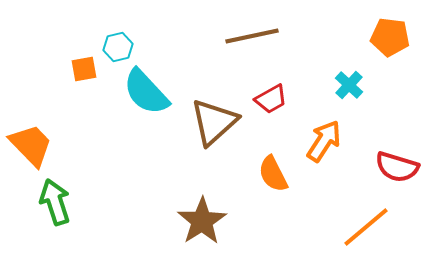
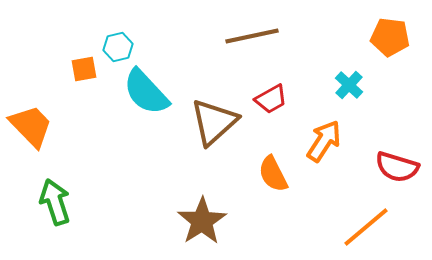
orange trapezoid: moved 19 px up
